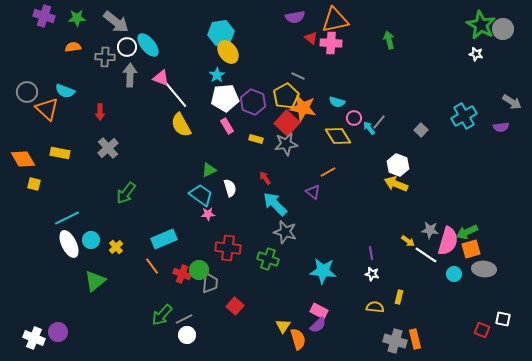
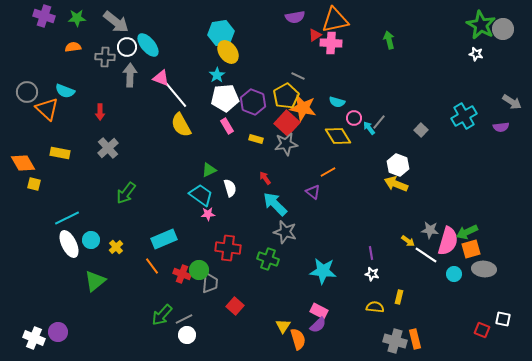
red triangle at (311, 38): moved 4 px right, 3 px up; rotated 48 degrees clockwise
orange diamond at (23, 159): moved 4 px down
